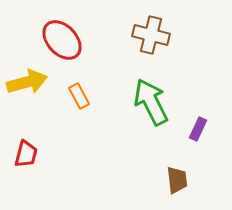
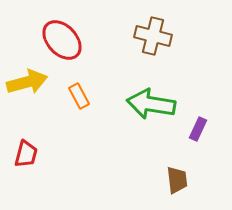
brown cross: moved 2 px right, 1 px down
green arrow: moved 2 px down; rotated 54 degrees counterclockwise
